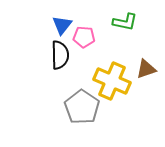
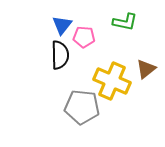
brown triangle: rotated 20 degrees counterclockwise
gray pentagon: rotated 28 degrees counterclockwise
